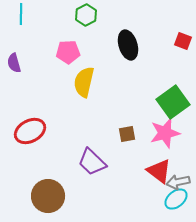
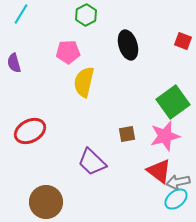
cyan line: rotated 30 degrees clockwise
pink star: moved 3 px down
brown circle: moved 2 px left, 6 px down
